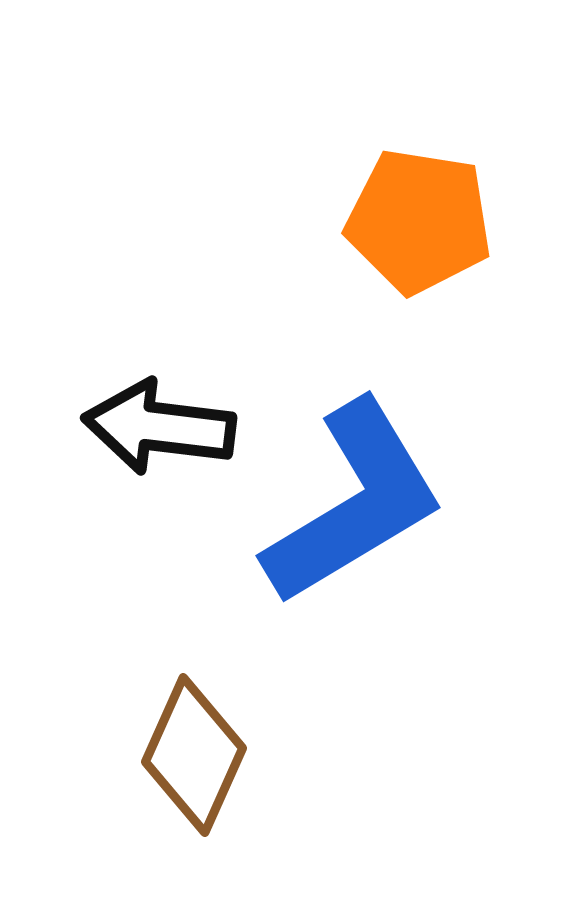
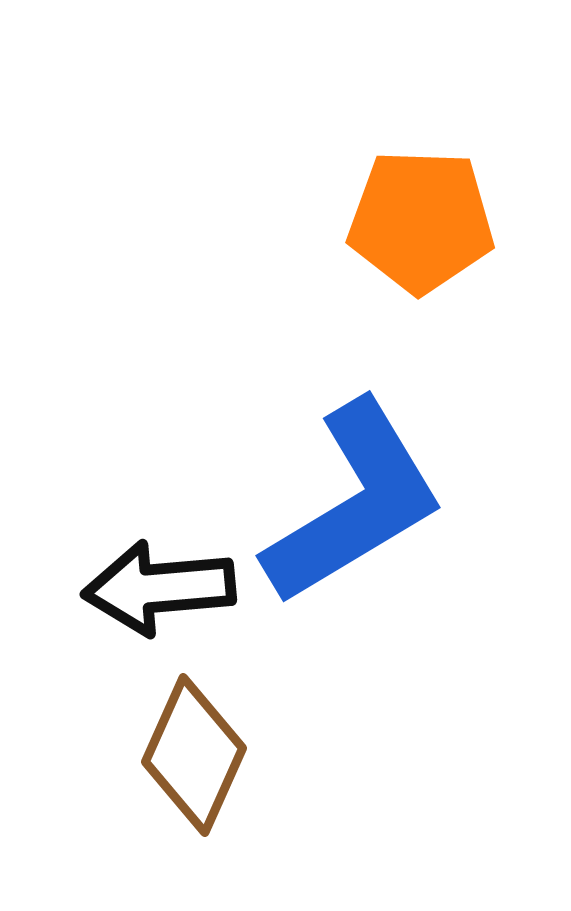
orange pentagon: moved 2 px right; rotated 7 degrees counterclockwise
black arrow: moved 161 px down; rotated 12 degrees counterclockwise
